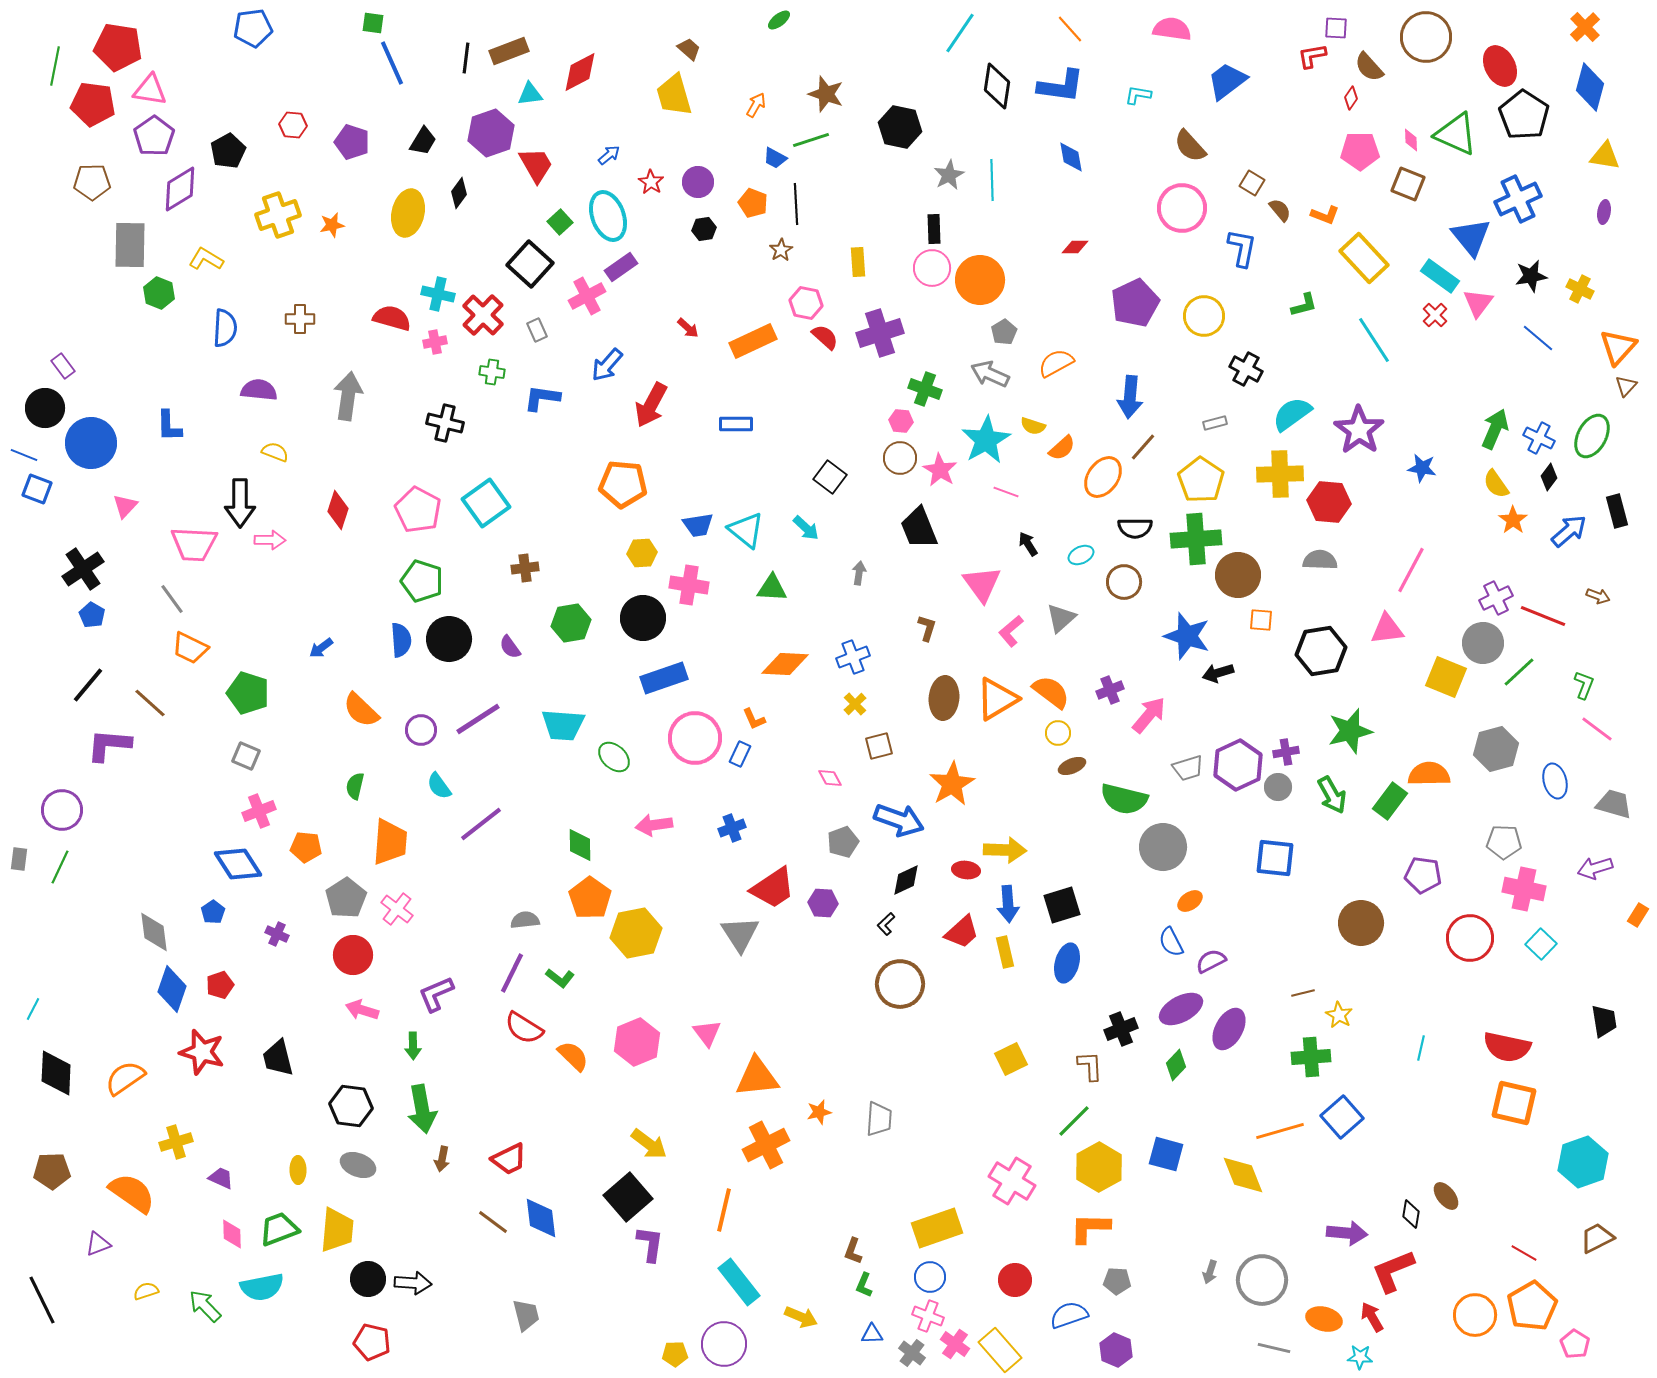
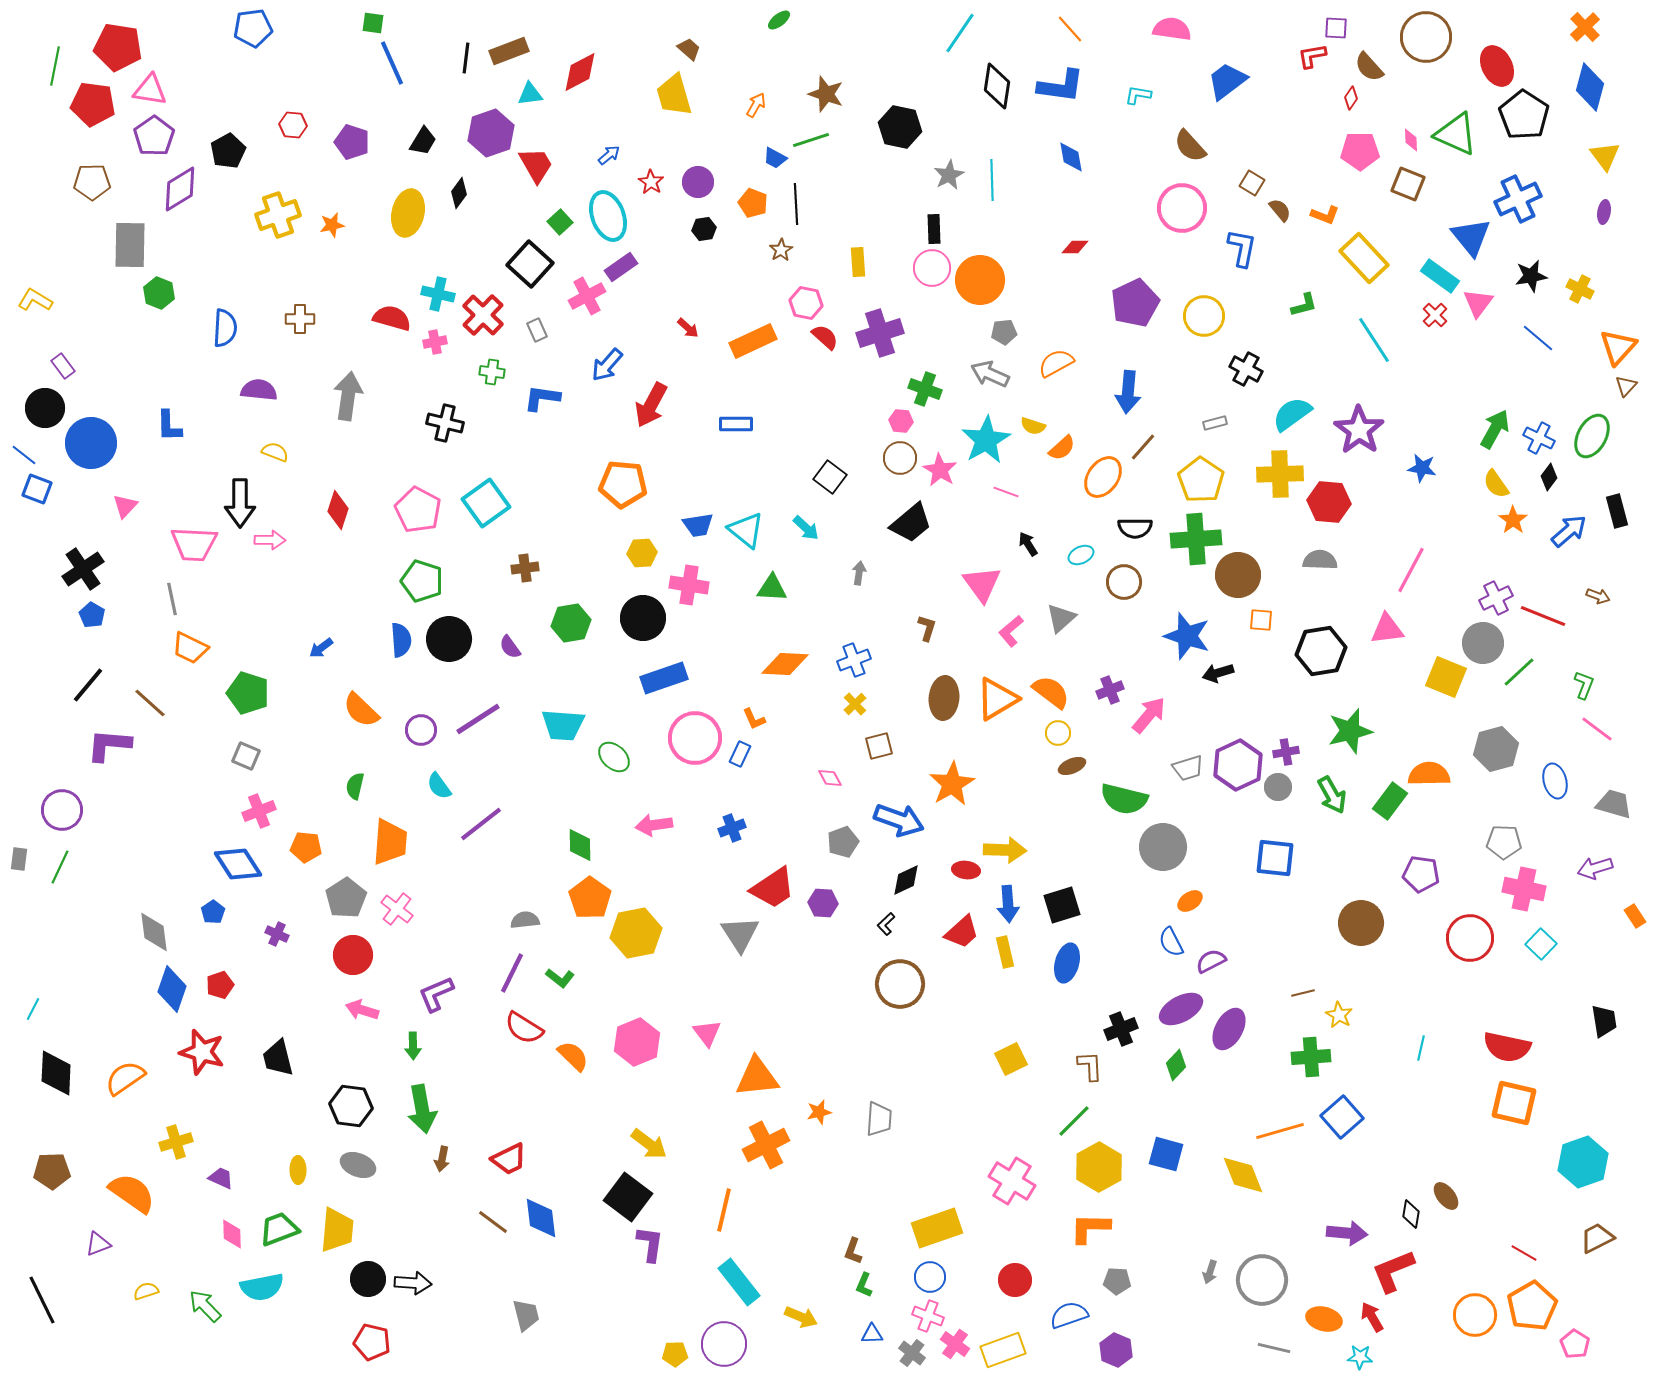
red ellipse at (1500, 66): moved 3 px left
yellow triangle at (1605, 156): rotated 44 degrees clockwise
yellow L-shape at (206, 259): moved 171 px left, 41 px down
gray pentagon at (1004, 332): rotated 25 degrees clockwise
blue arrow at (1130, 397): moved 2 px left, 5 px up
green arrow at (1495, 429): rotated 6 degrees clockwise
blue line at (24, 455): rotated 16 degrees clockwise
black trapezoid at (919, 528): moved 8 px left, 5 px up; rotated 108 degrees counterclockwise
gray line at (172, 599): rotated 24 degrees clockwise
blue cross at (853, 657): moved 1 px right, 3 px down
purple pentagon at (1423, 875): moved 2 px left, 1 px up
orange rectangle at (1638, 915): moved 3 px left, 1 px down; rotated 65 degrees counterclockwise
black square at (628, 1197): rotated 12 degrees counterclockwise
yellow rectangle at (1000, 1350): moved 3 px right; rotated 69 degrees counterclockwise
